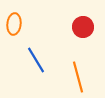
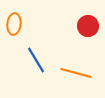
red circle: moved 5 px right, 1 px up
orange line: moved 2 px left, 4 px up; rotated 60 degrees counterclockwise
